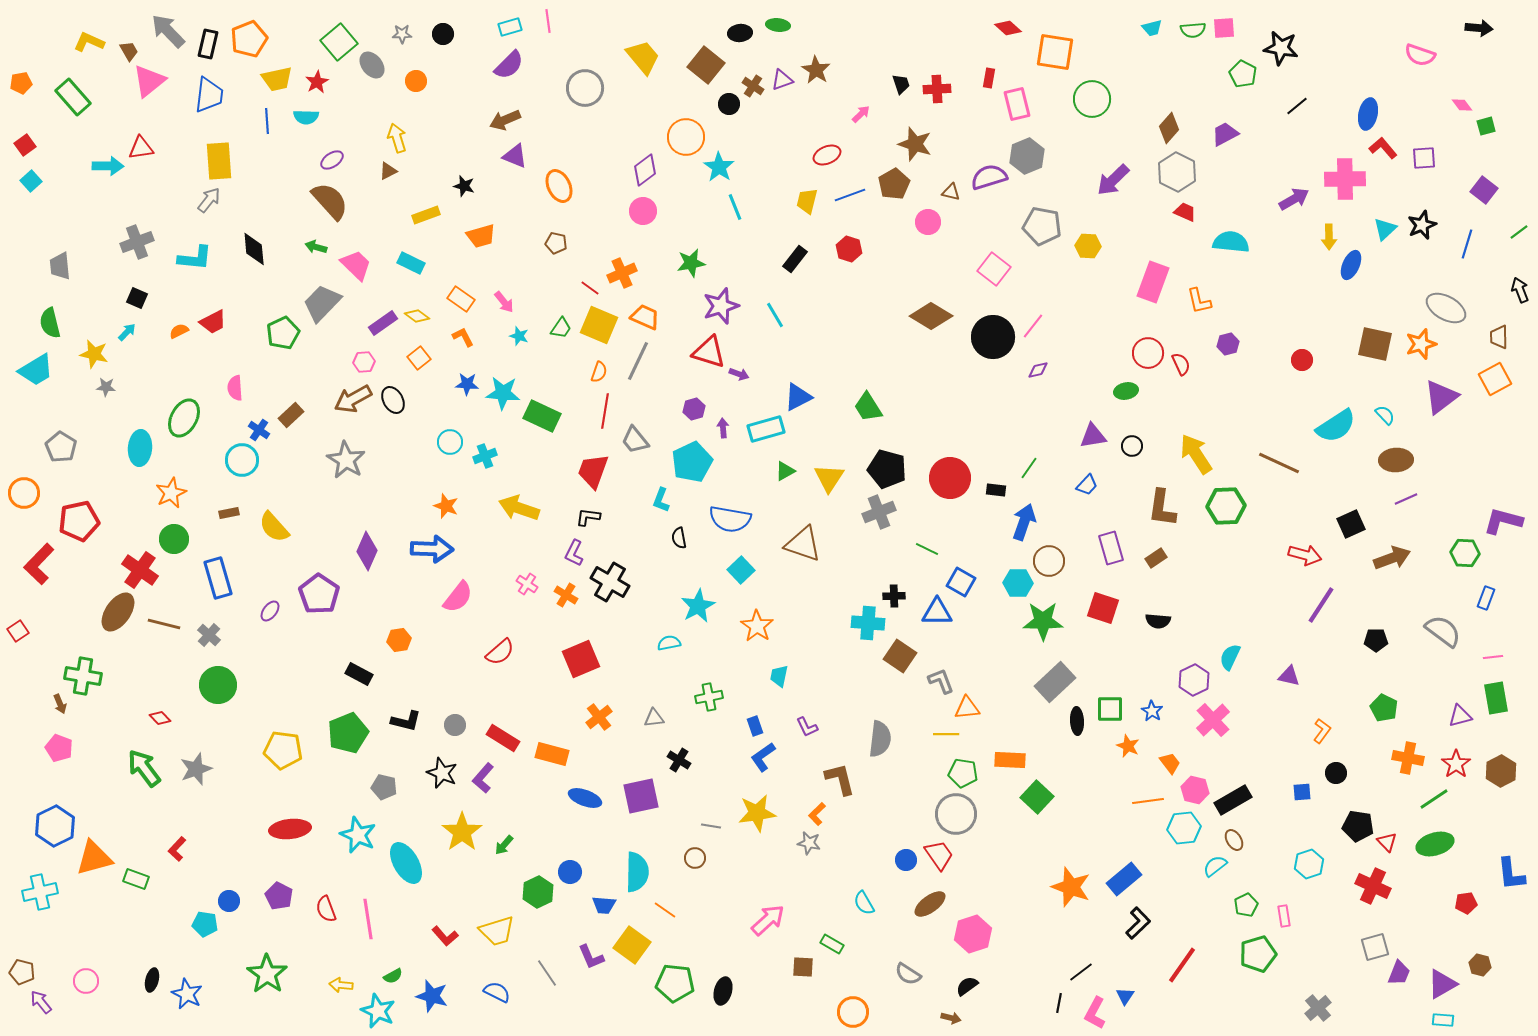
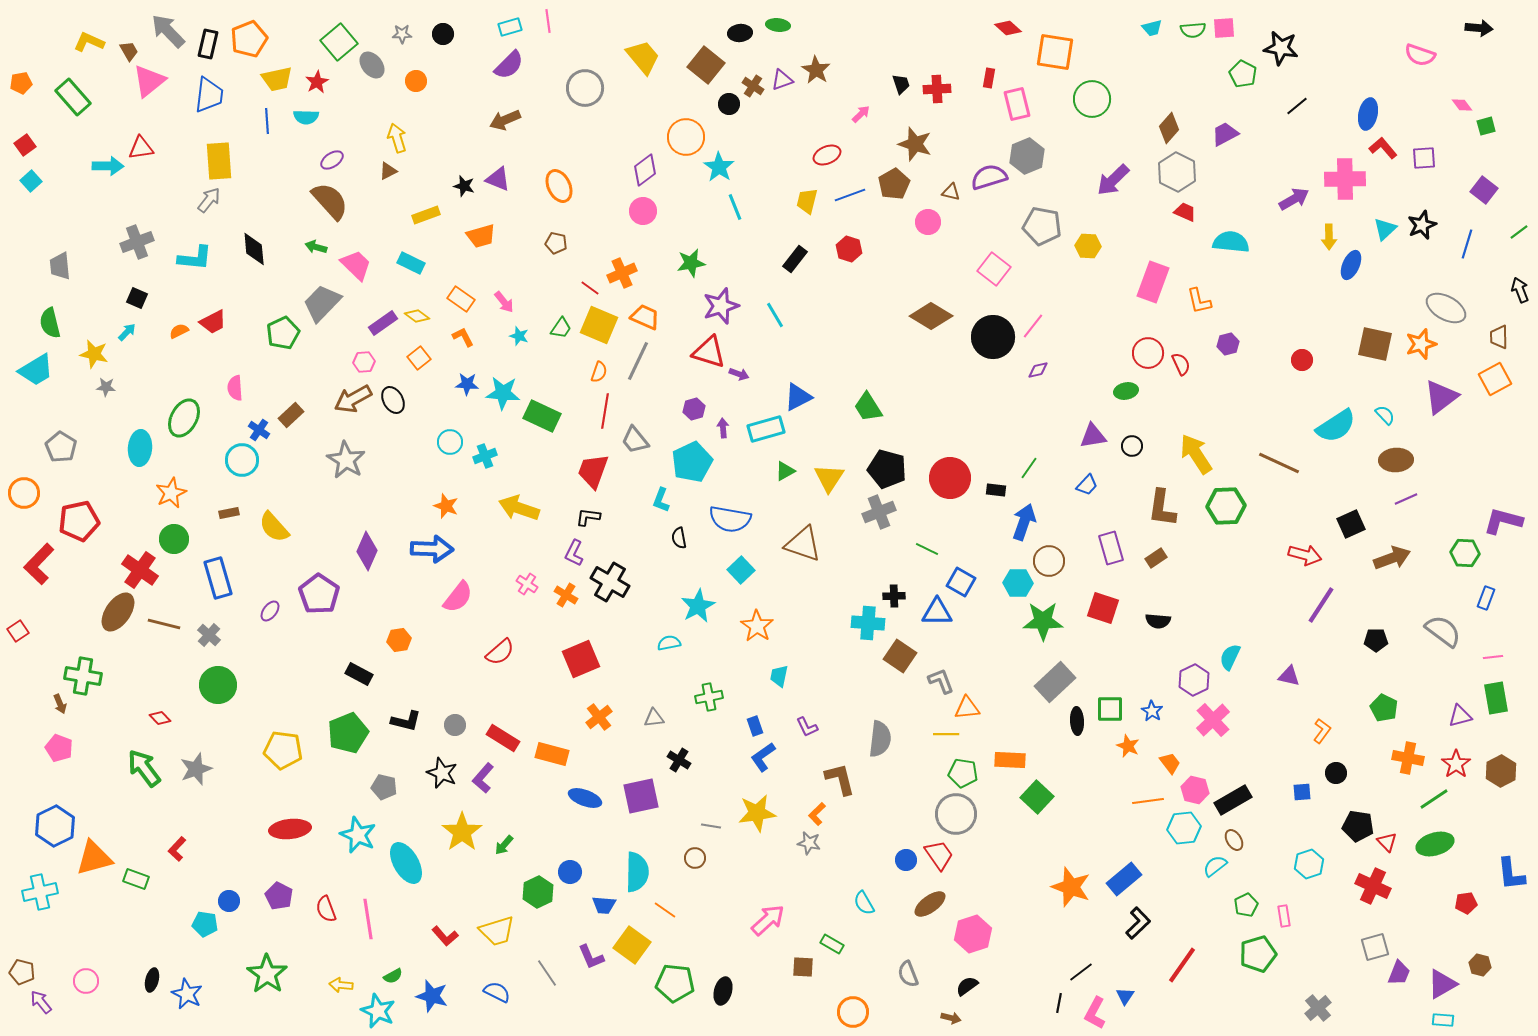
purple triangle at (515, 156): moved 17 px left, 23 px down
gray semicircle at (908, 974): rotated 36 degrees clockwise
